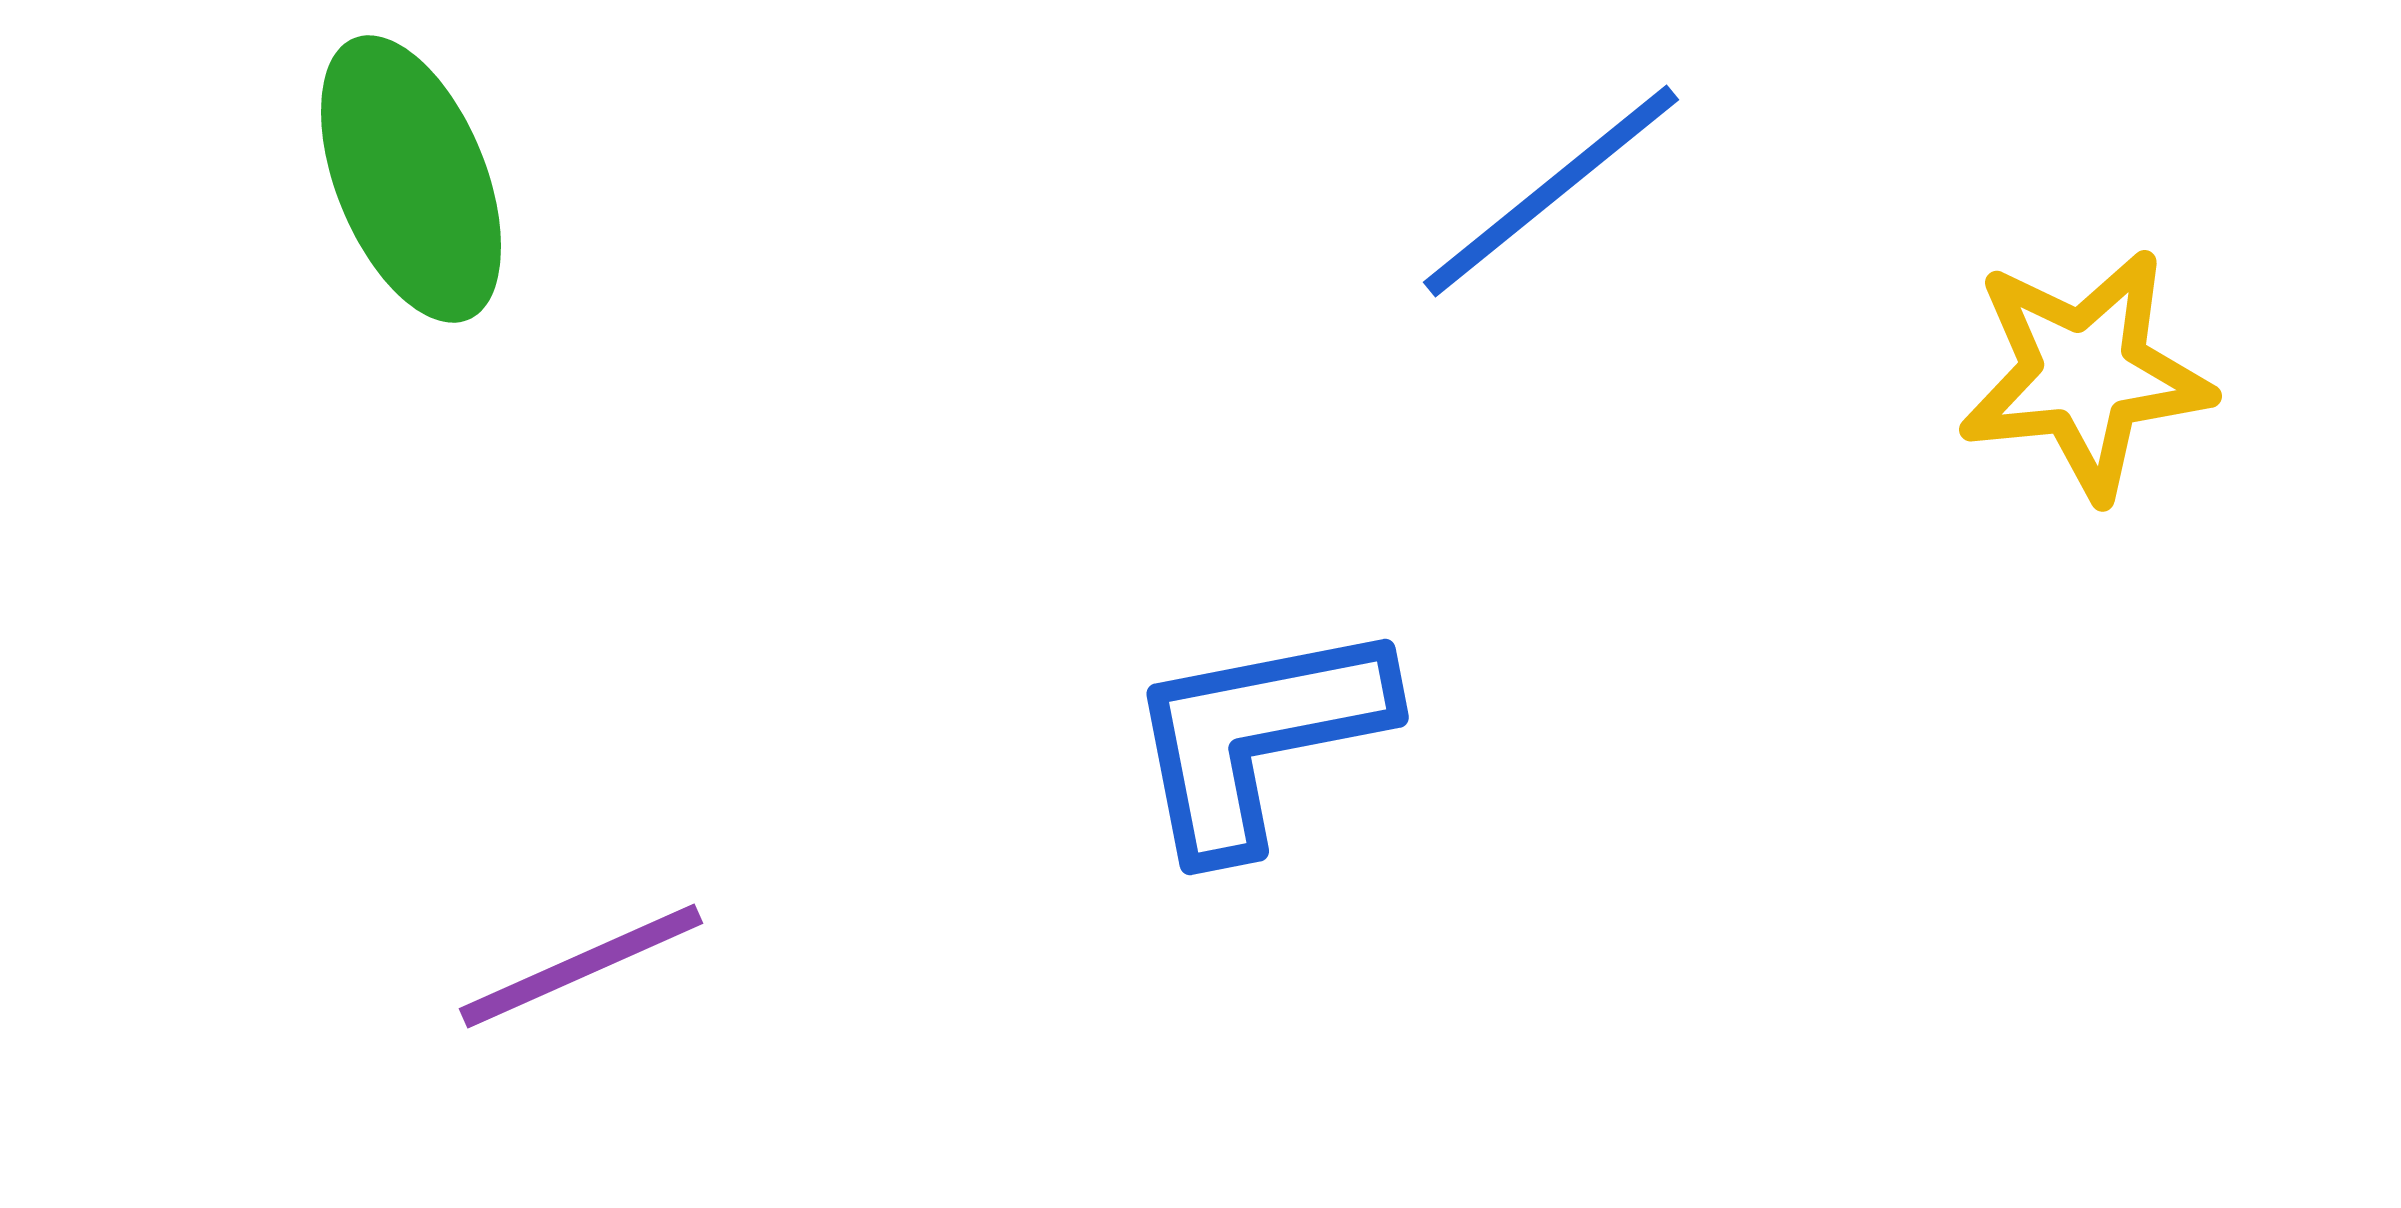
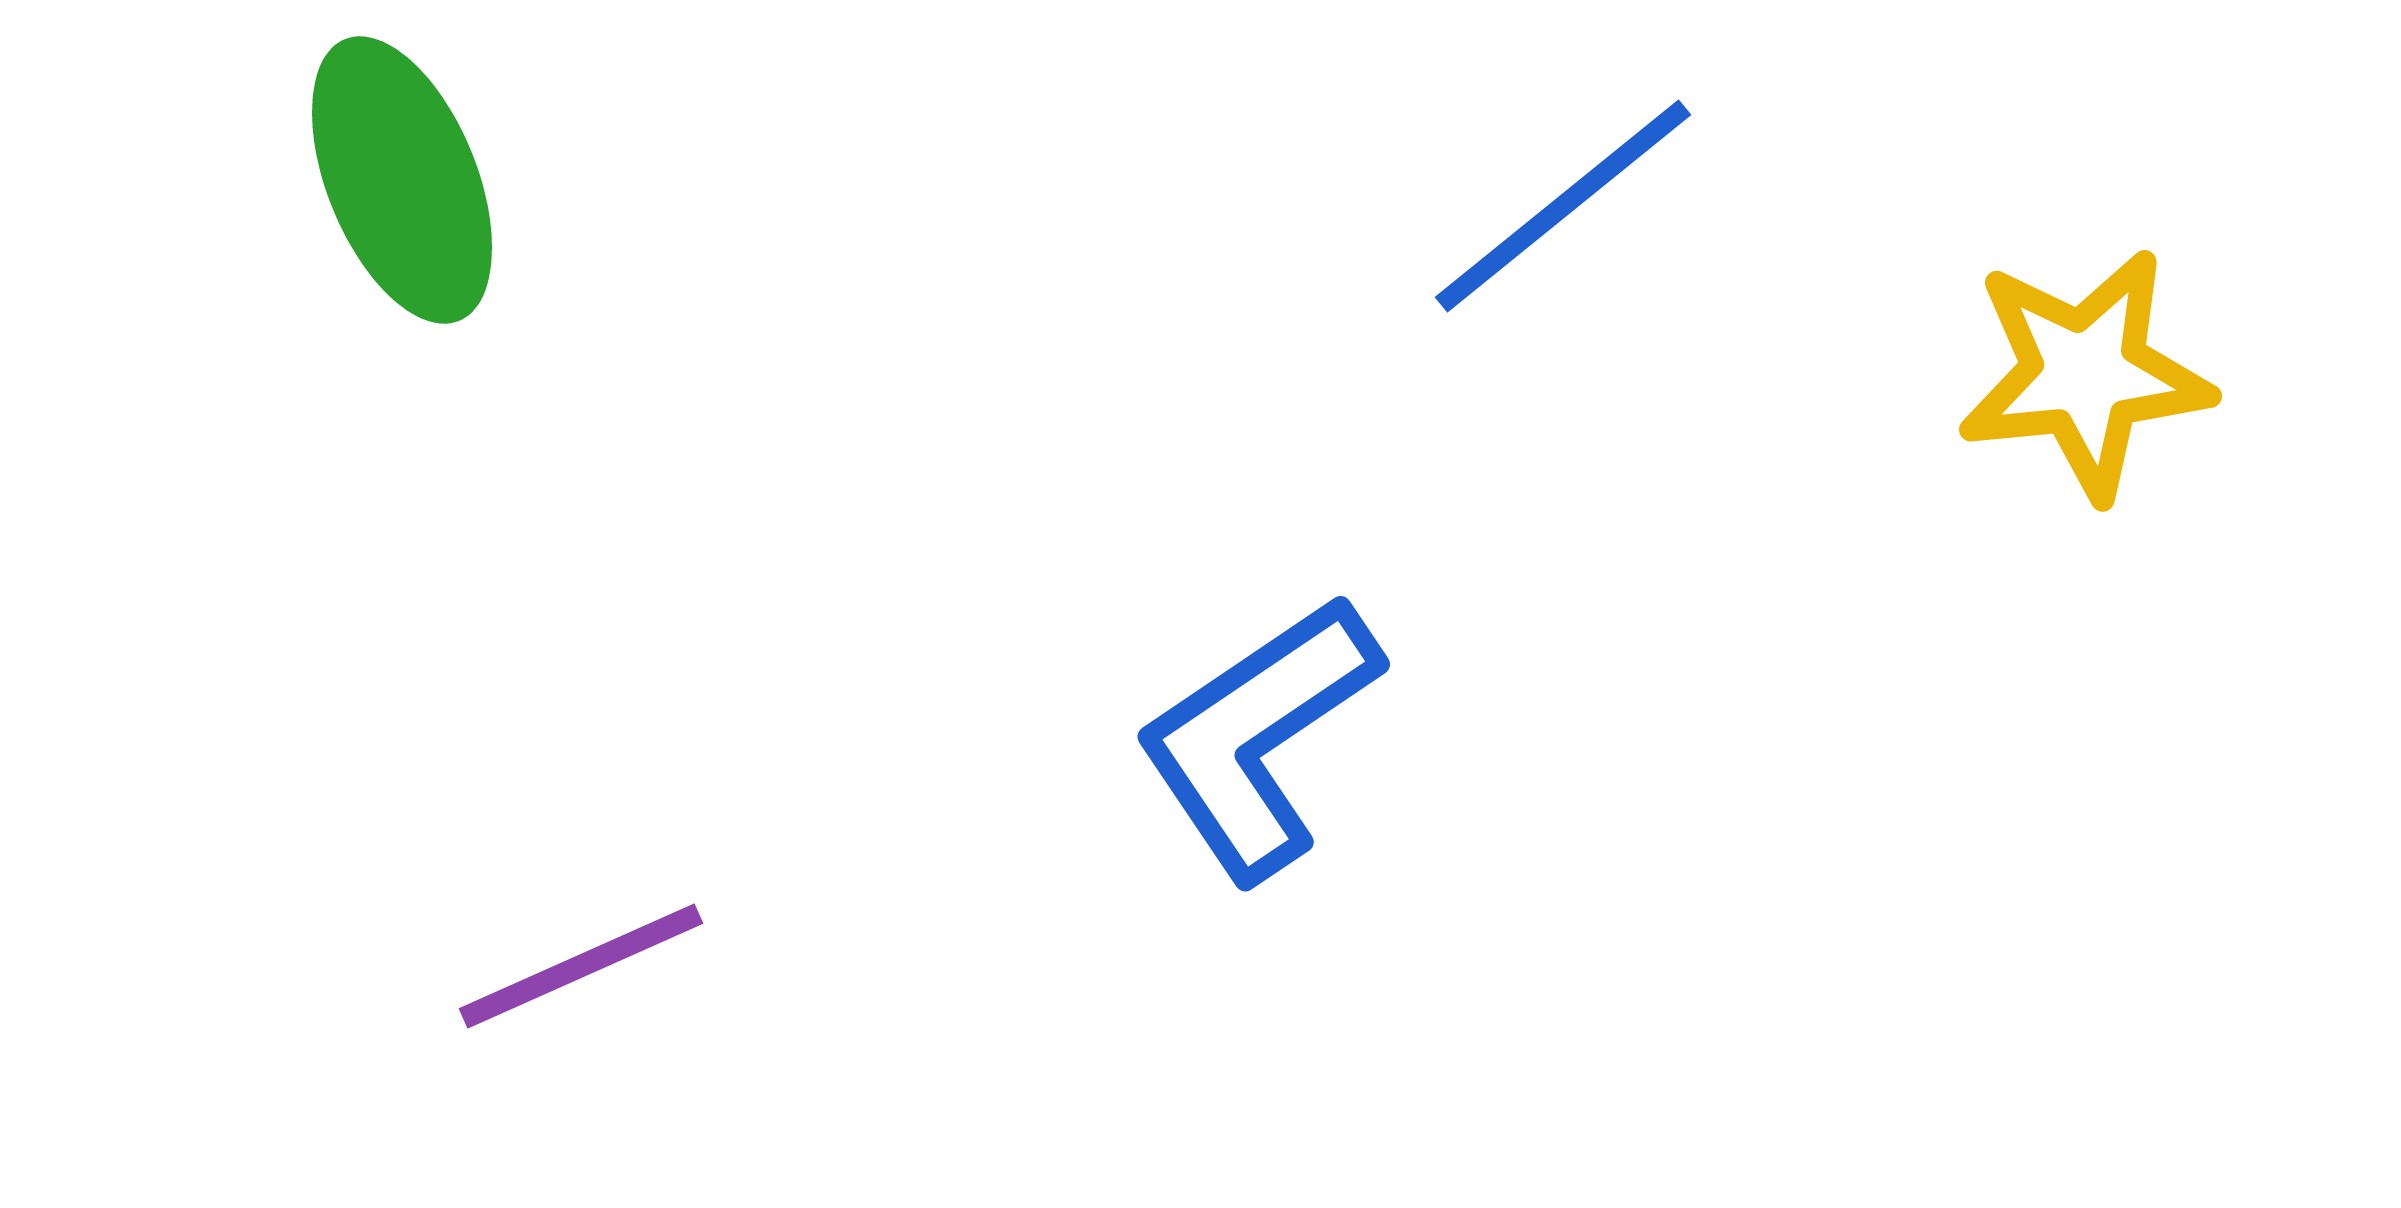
green ellipse: moved 9 px left, 1 px down
blue line: moved 12 px right, 15 px down
blue L-shape: rotated 23 degrees counterclockwise
